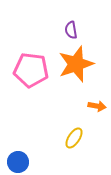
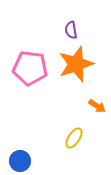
pink pentagon: moved 1 px left, 2 px up
orange arrow: rotated 24 degrees clockwise
blue circle: moved 2 px right, 1 px up
